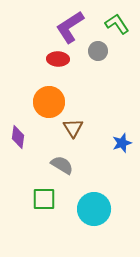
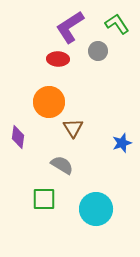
cyan circle: moved 2 px right
